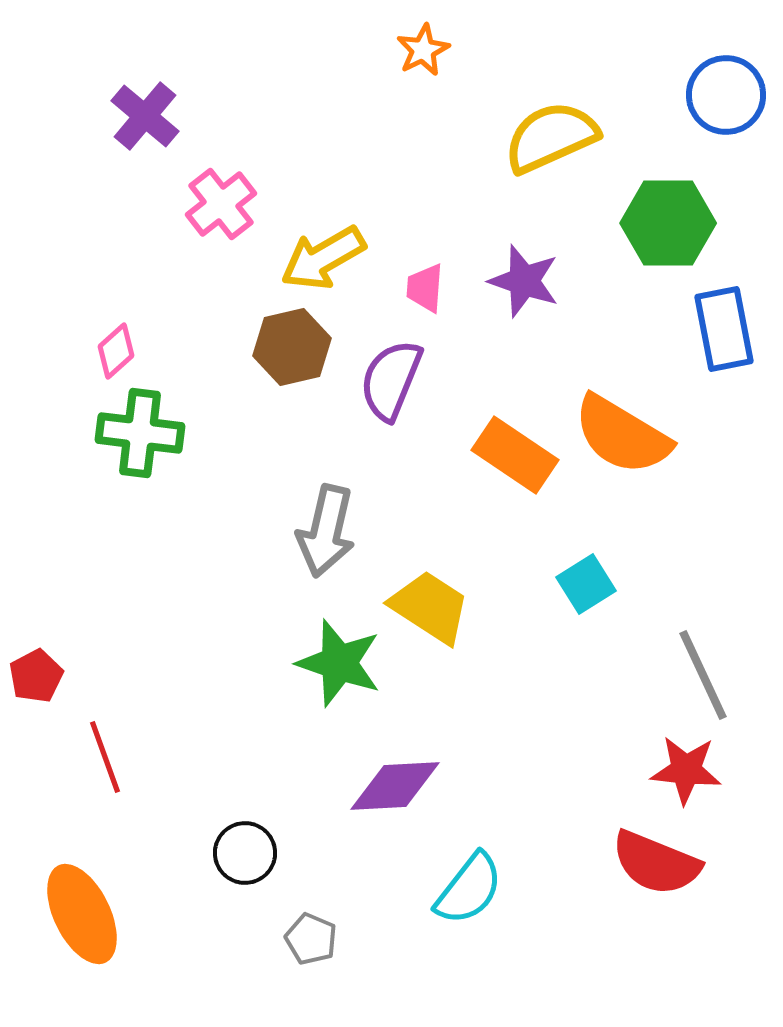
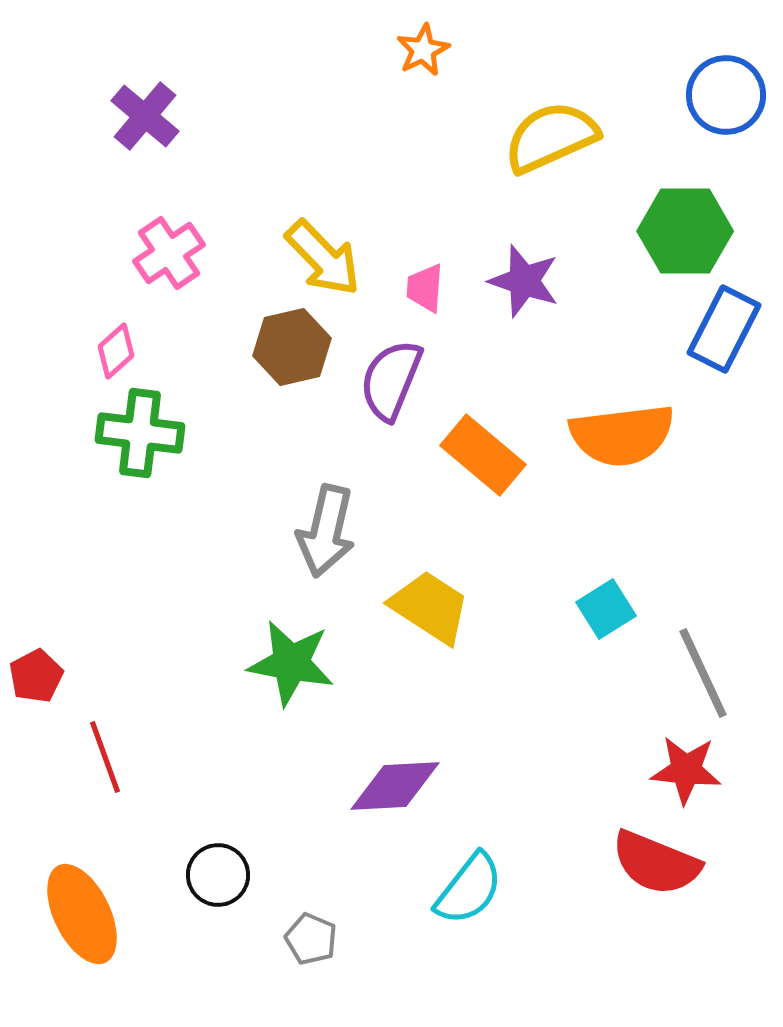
pink cross: moved 52 px left, 49 px down; rotated 4 degrees clockwise
green hexagon: moved 17 px right, 8 px down
yellow arrow: rotated 104 degrees counterclockwise
blue rectangle: rotated 38 degrees clockwise
orange semicircle: rotated 38 degrees counterclockwise
orange rectangle: moved 32 px left; rotated 6 degrees clockwise
cyan square: moved 20 px right, 25 px down
green star: moved 48 px left; rotated 8 degrees counterclockwise
gray line: moved 2 px up
black circle: moved 27 px left, 22 px down
